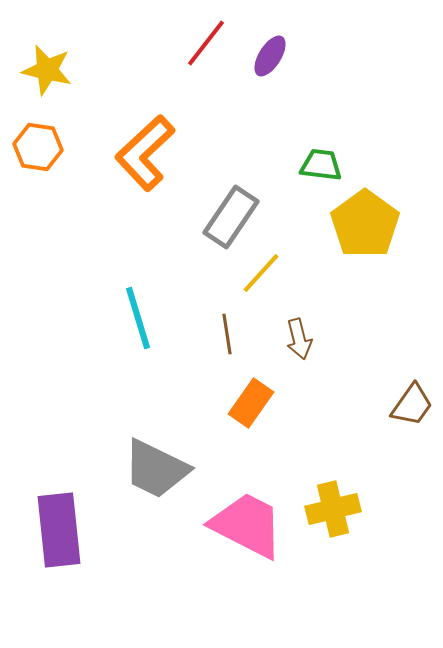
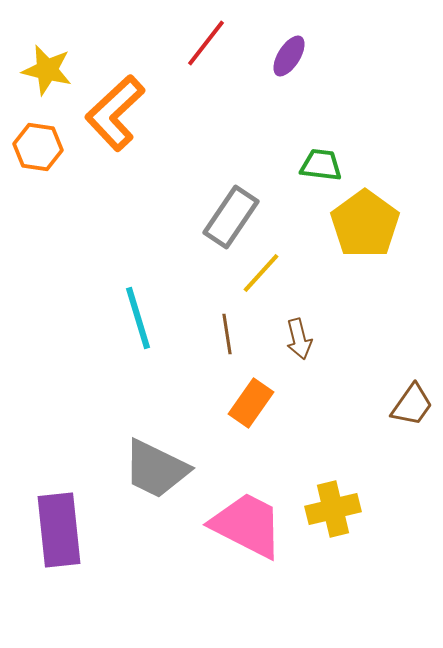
purple ellipse: moved 19 px right
orange L-shape: moved 30 px left, 40 px up
